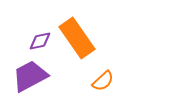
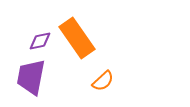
purple trapezoid: moved 1 px right, 1 px down; rotated 51 degrees counterclockwise
